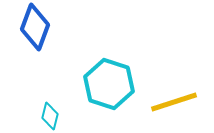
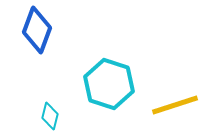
blue diamond: moved 2 px right, 3 px down
yellow line: moved 1 px right, 3 px down
